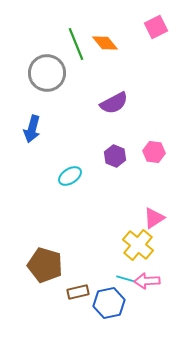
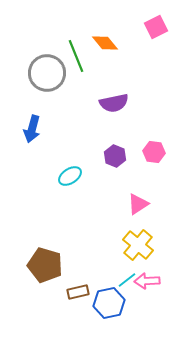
green line: moved 12 px down
purple semicircle: rotated 16 degrees clockwise
pink triangle: moved 16 px left, 14 px up
cyan line: moved 1 px right, 1 px down; rotated 54 degrees counterclockwise
